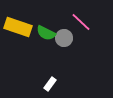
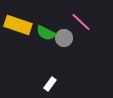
yellow rectangle: moved 2 px up
